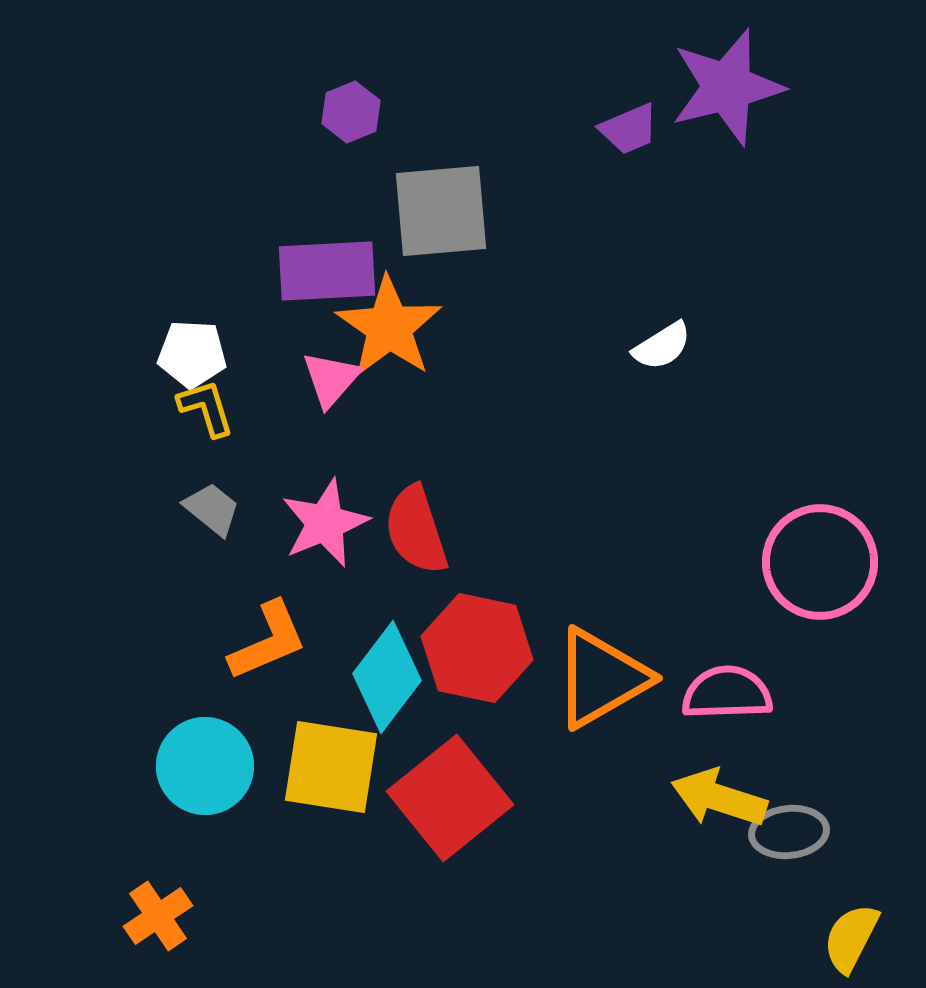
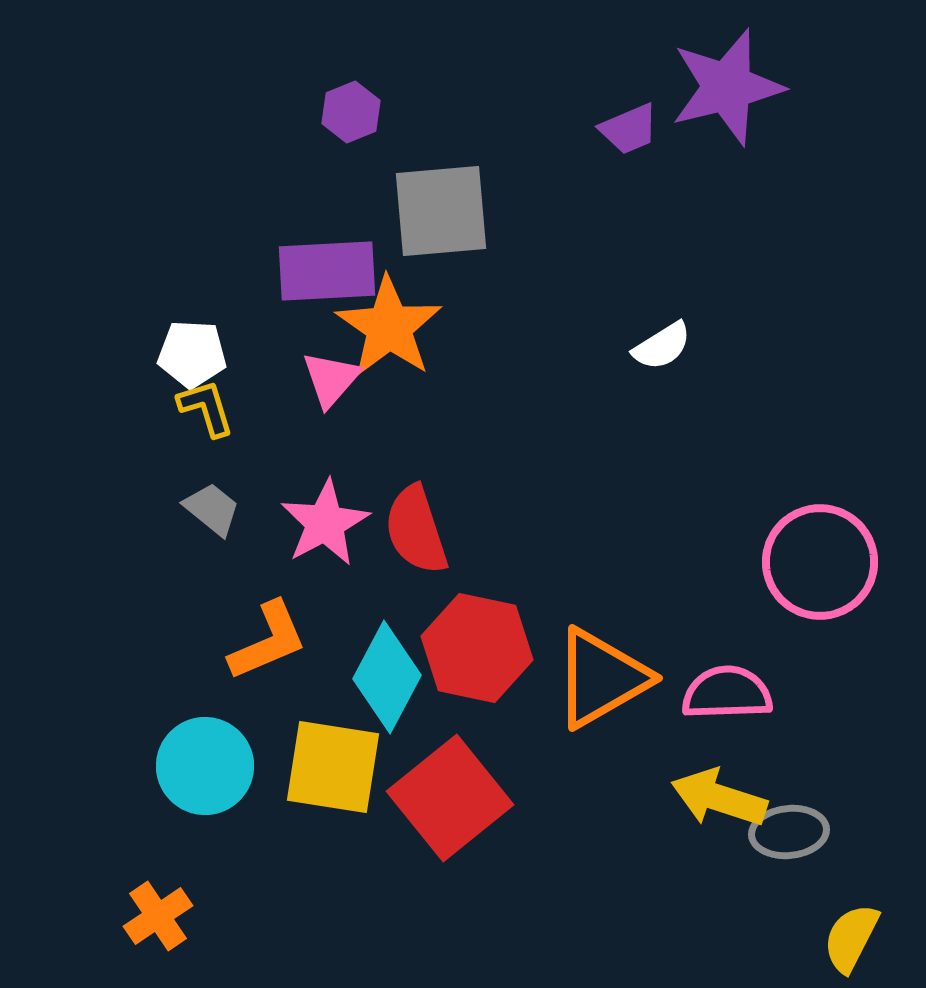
pink star: rotated 6 degrees counterclockwise
cyan diamond: rotated 9 degrees counterclockwise
yellow square: moved 2 px right
